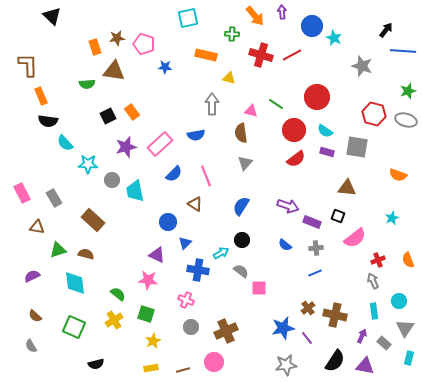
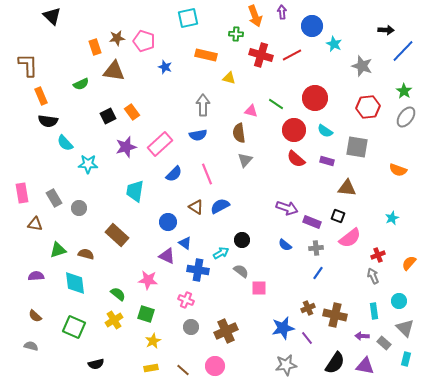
orange arrow at (255, 16): rotated 20 degrees clockwise
black arrow at (386, 30): rotated 56 degrees clockwise
green cross at (232, 34): moved 4 px right
cyan star at (334, 38): moved 6 px down
pink pentagon at (144, 44): moved 3 px up
blue line at (403, 51): rotated 50 degrees counterclockwise
blue star at (165, 67): rotated 16 degrees clockwise
green semicircle at (87, 84): moved 6 px left; rotated 21 degrees counterclockwise
green star at (408, 91): moved 4 px left; rotated 21 degrees counterclockwise
red circle at (317, 97): moved 2 px left, 1 px down
gray arrow at (212, 104): moved 9 px left, 1 px down
red hexagon at (374, 114): moved 6 px left, 7 px up; rotated 20 degrees counterclockwise
gray ellipse at (406, 120): moved 3 px up; rotated 70 degrees counterclockwise
brown semicircle at (241, 133): moved 2 px left
blue semicircle at (196, 135): moved 2 px right
purple rectangle at (327, 152): moved 9 px down
red semicircle at (296, 159): rotated 78 degrees clockwise
gray triangle at (245, 163): moved 3 px up
orange semicircle at (398, 175): moved 5 px up
pink line at (206, 176): moved 1 px right, 2 px up
gray circle at (112, 180): moved 33 px left, 28 px down
cyan trapezoid at (135, 191): rotated 20 degrees clockwise
pink rectangle at (22, 193): rotated 18 degrees clockwise
brown triangle at (195, 204): moved 1 px right, 3 px down
blue semicircle at (241, 206): moved 21 px left; rotated 30 degrees clockwise
purple arrow at (288, 206): moved 1 px left, 2 px down
brown rectangle at (93, 220): moved 24 px right, 15 px down
brown triangle at (37, 227): moved 2 px left, 3 px up
pink semicircle at (355, 238): moved 5 px left
blue triangle at (185, 243): rotated 40 degrees counterclockwise
purple triangle at (157, 255): moved 10 px right, 1 px down
red cross at (378, 260): moved 5 px up
orange semicircle at (408, 260): moved 1 px right, 3 px down; rotated 63 degrees clockwise
blue line at (315, 273): moved 3 px right; rotated 32 degrees counterclockwise
purple semicircle at (32, 276): moved 4 px right; rotated 21 degrees clockwise
gray arrow at (373, 281): moved 5 px up
brown cross at (308, 308): rotated 16 degrees clockwise
gray triangle at (405, 328): rotated 18 degrees counterclockwise
purple arrow at (362, 336): rotated 112 degrees counterclockwise
gray semicircle at (31, 346): rotated 136 degrees clockwise
cyan rectangle at (409, 358): moved 3 px left, 1 px down
black semicircle at (335, 361): moved 2 px down
pink circle at (214, 362): moved 1 px right, 4 px down
brown line at (183, 370): rotated 56 degrees clockwise
